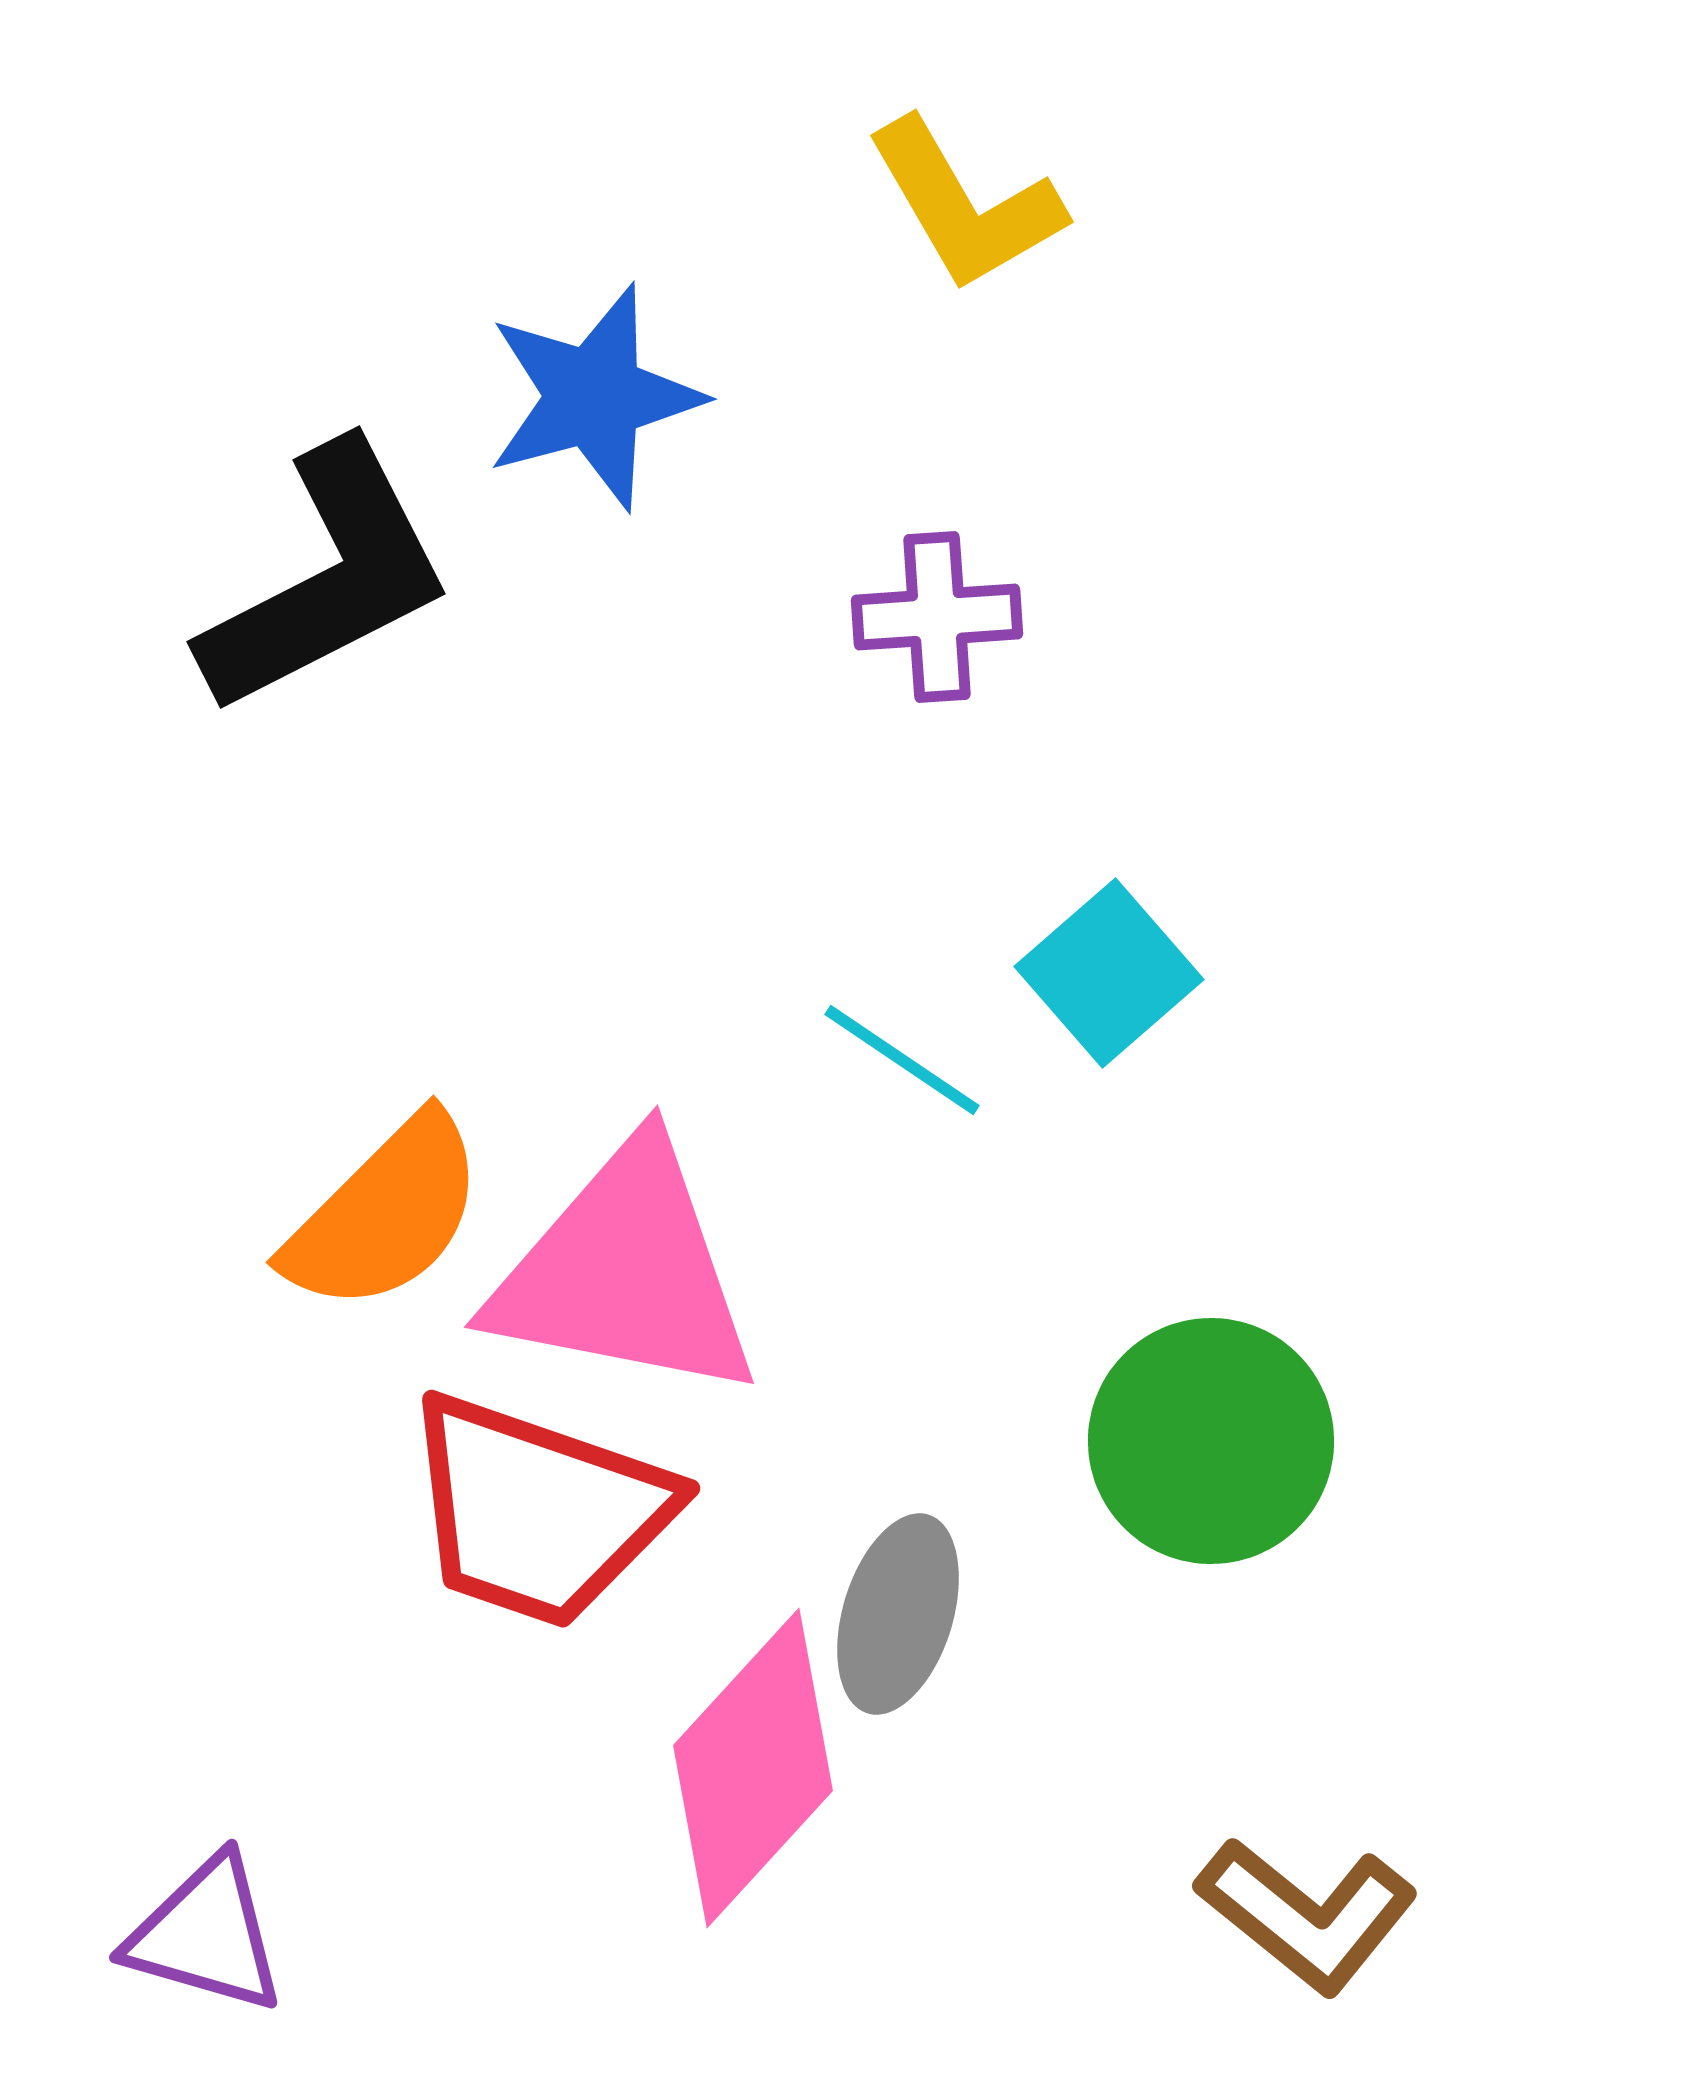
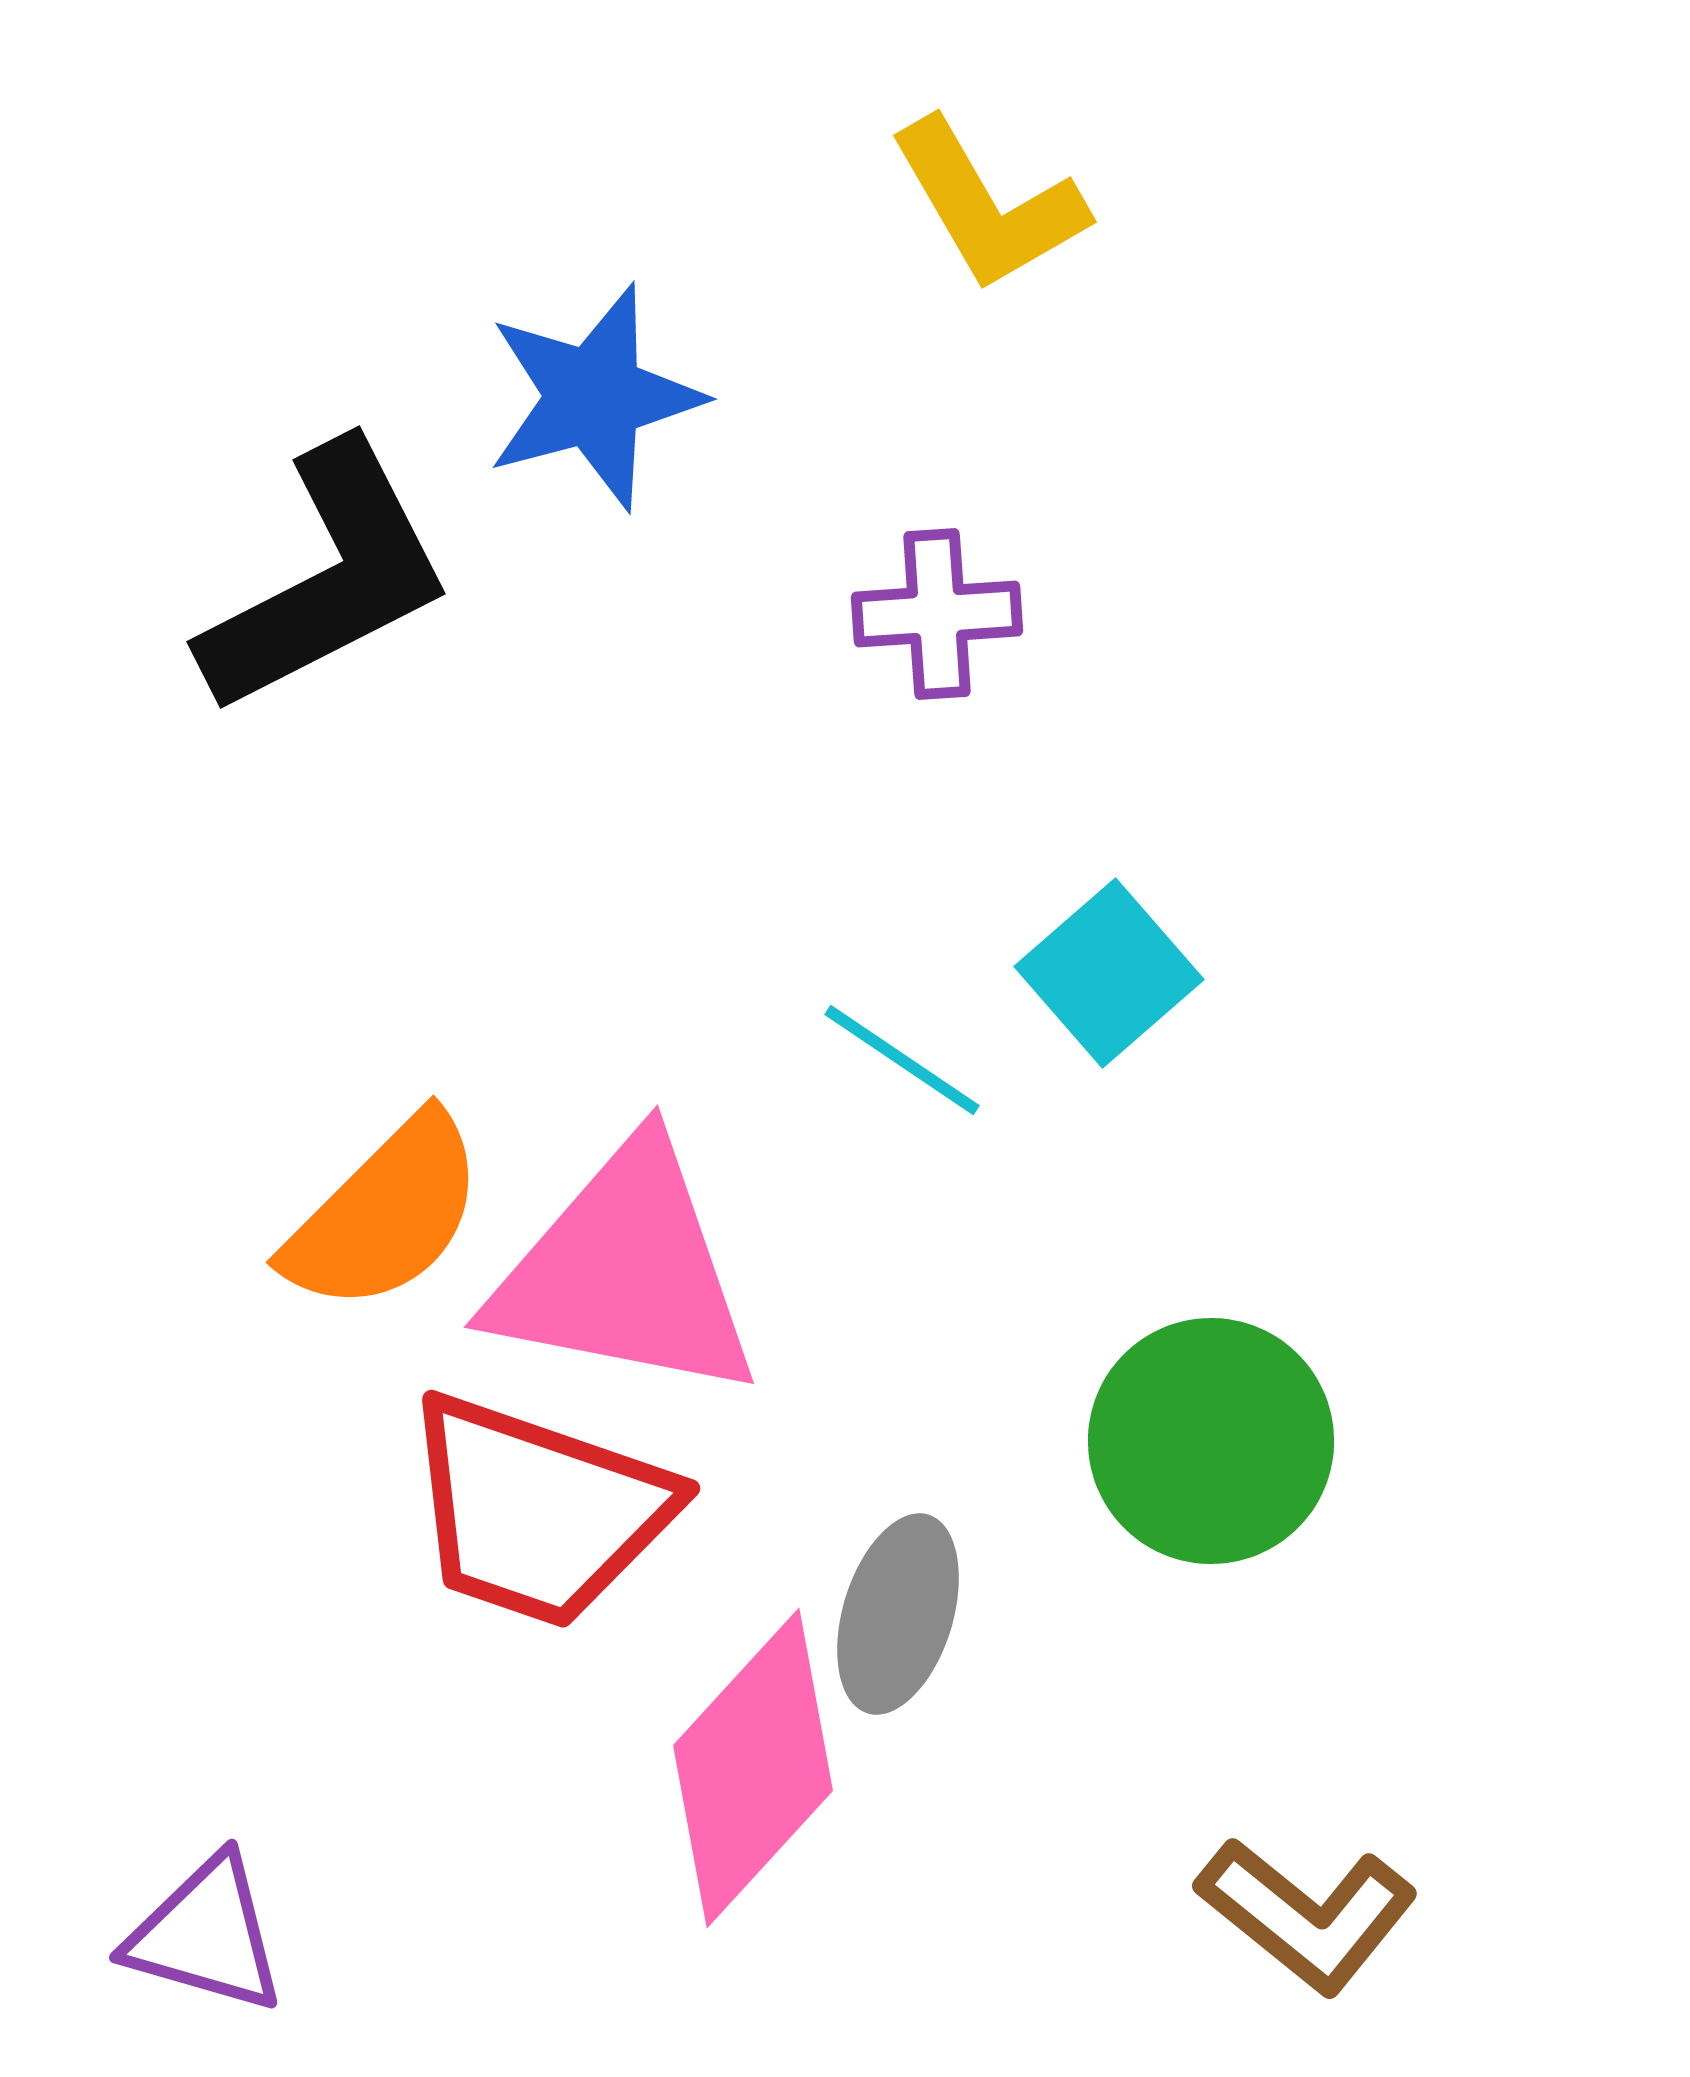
yellow L-shape: moved 23 px right
purple cross: moved 3 px up
